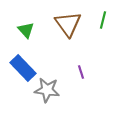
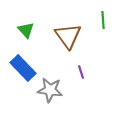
green line: rotated 18 degrees counterclockwise
brown triangle: moved 12 px down
gray star: moved 3 px right
